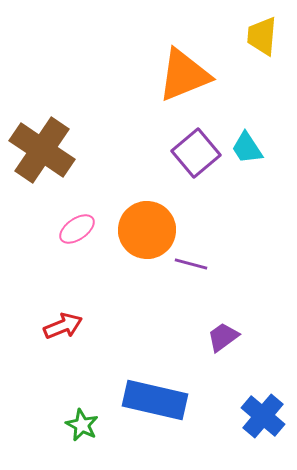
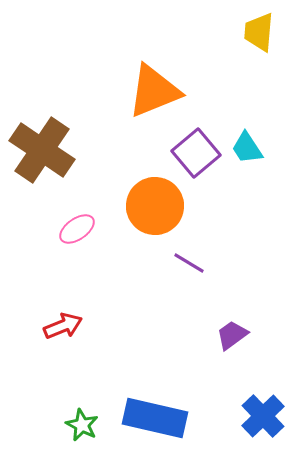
yellow trapezoid: moved 3 px left, 4 px up
orange triangle: moved 30 px left, 16 px down
orange circle: moved 8 px right, 24 px up
purple line: moved 2 px left, 1 px up; rotated 16 degrees clockwise
purple trapezoid: moved 9 px right, 2 px up
blue rectangle: moved 18 px down
blue cross: rotated 6 degrees clockwise
